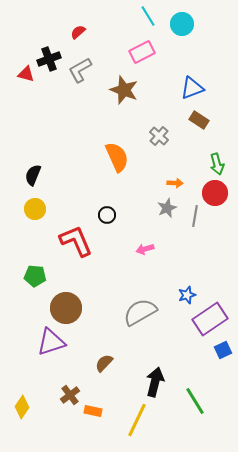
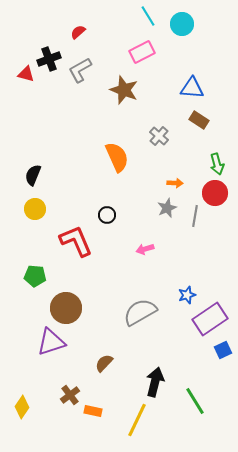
blue triangle: rotated 25 degrees clockwise
